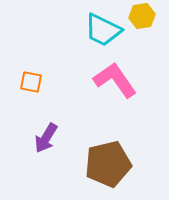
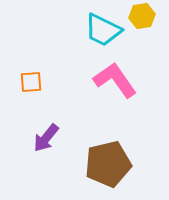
orange square: rotated 15 degrees counterclockwise
purple arrow: rotated 8 degrees clockwise
